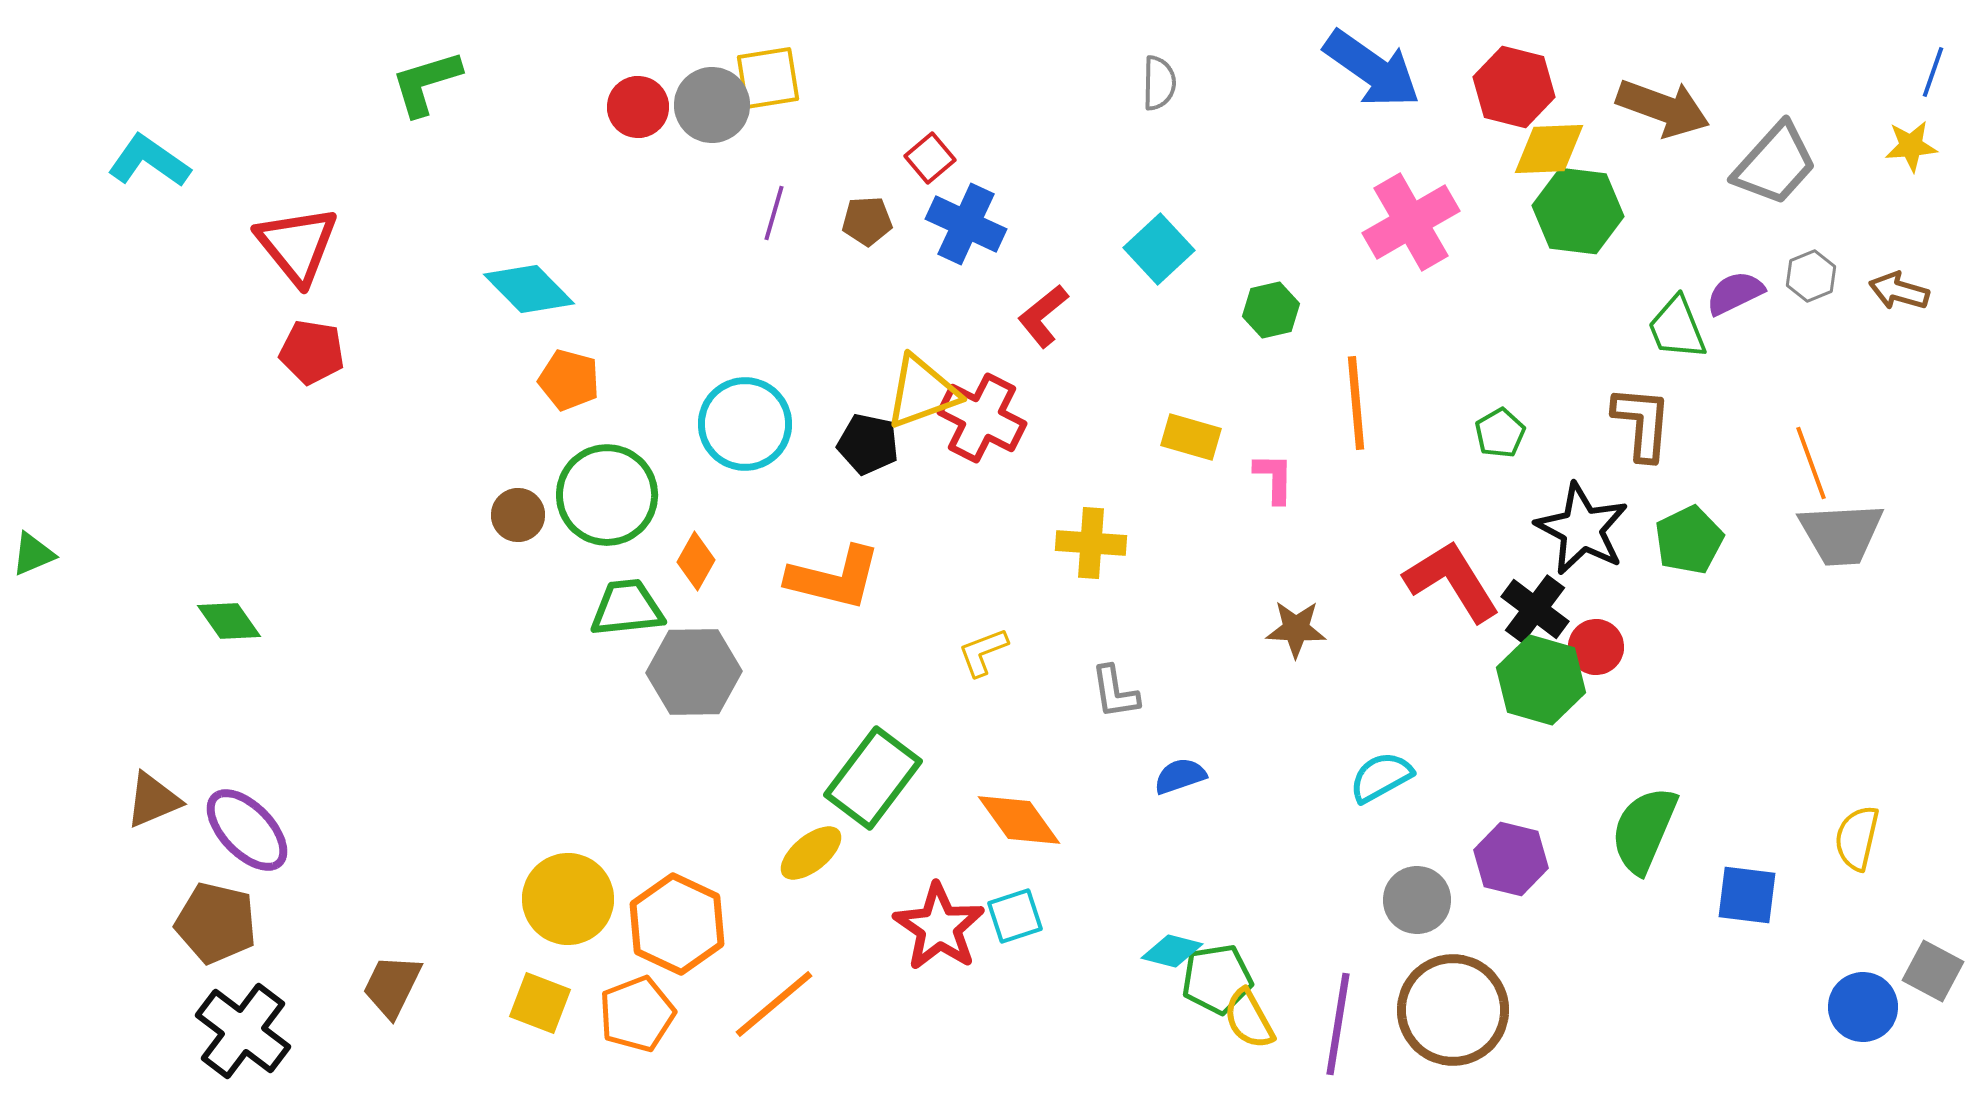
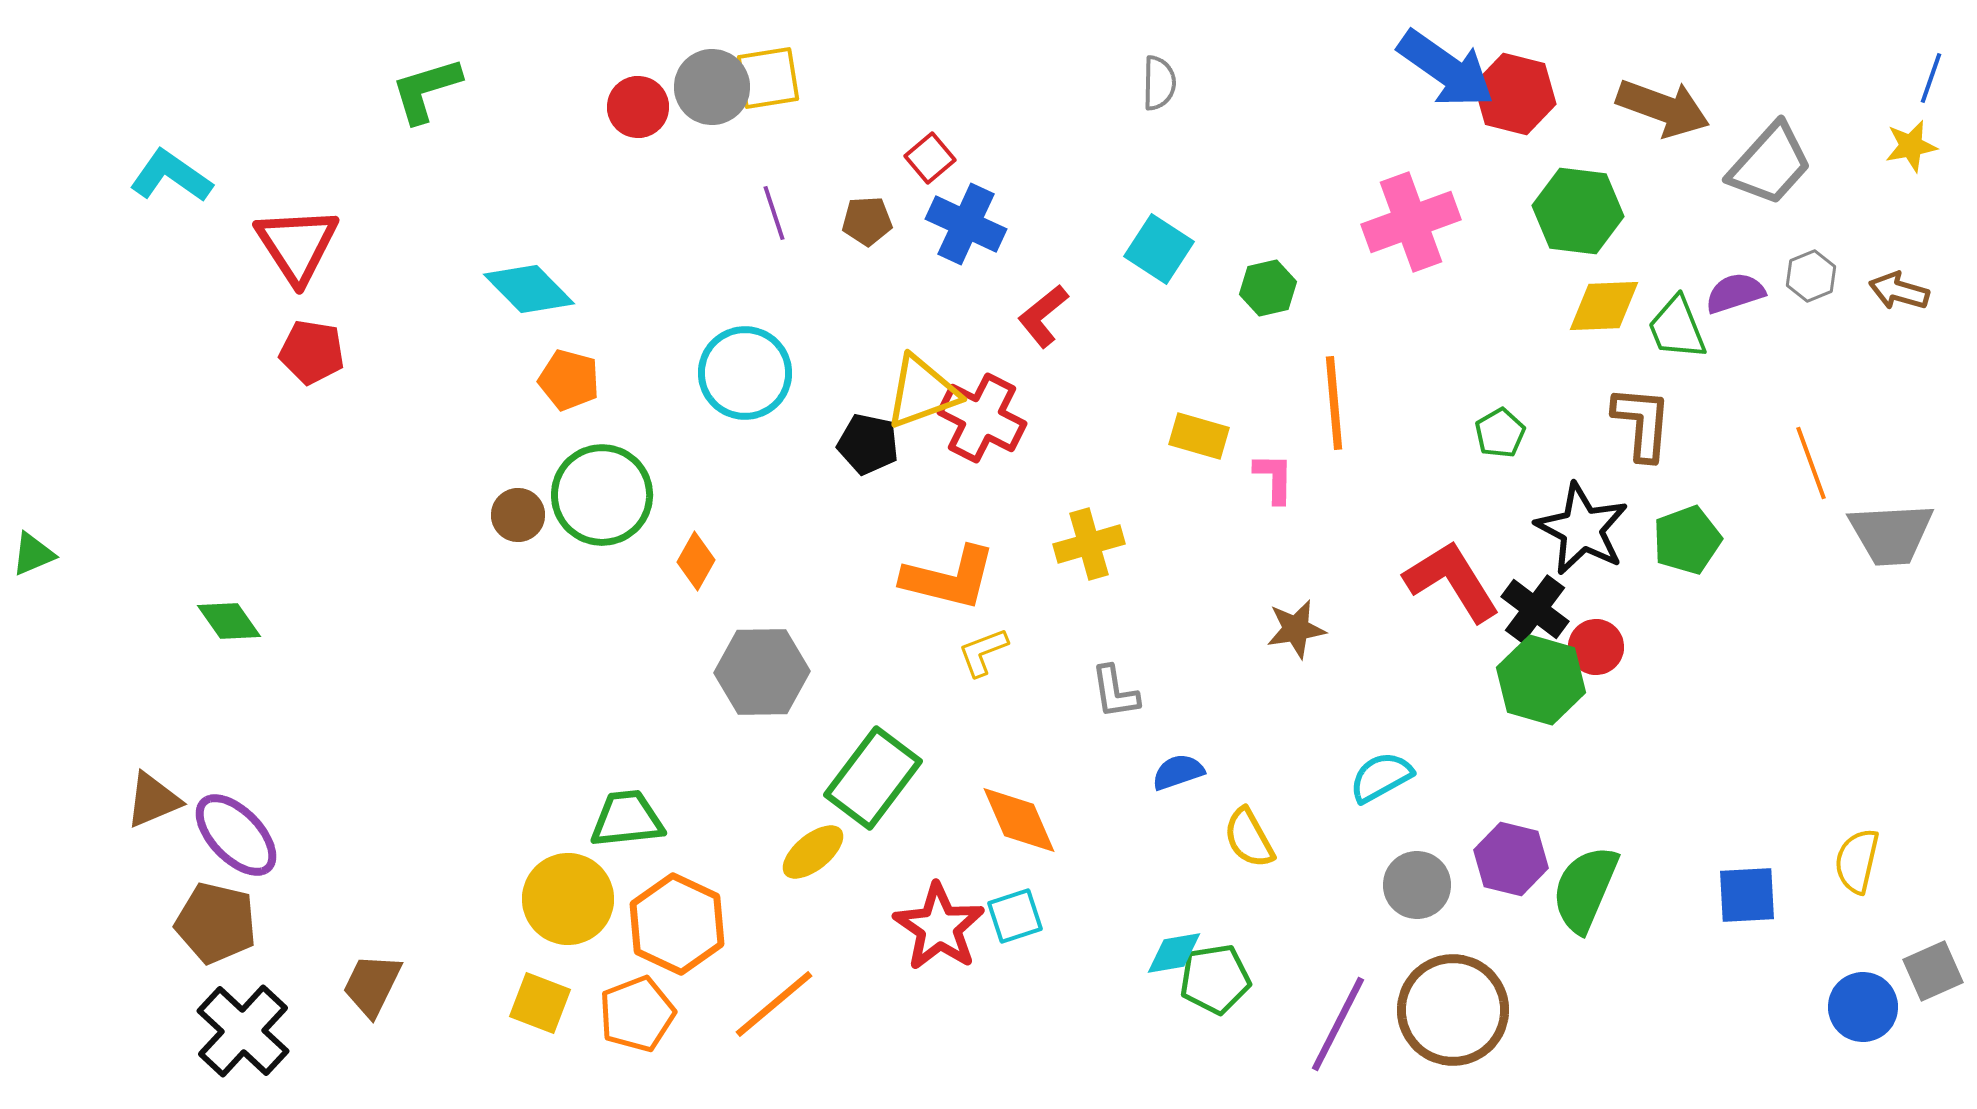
blue arrow at (1372, 69): moved 74 px right
blue line at (1933, 72): moved 2 px left, 6 px down
green L-shape at (426, 83): moved 7 px down
red hexagon at (1514, 87): moved 1 px right, 7 px down
gray circle at (712, 105): moved 18 px up
yellow star at (1911, 146): rotated 6 degrees counterclockwise
yellow diamond at (1549, 149): moved 55 px right, 157 px down
cyan L-shape at (149, 161): moved 22 px right, 15 px down
gray trapezoid at (1775, 164): moved 5 px left
purple line at (774, 213): rotated 34 degrees counterclockwise
pink cross at (1411, 222): rotated 10 degrees clockwise
red triangle at (297, 245): rotated 6 degrees clockwise
cyan square at (1159, 249): rotated 14 degrees counterclockwise
purple semicircle at (1735, 293): rotated 8 degrees clockwise
green hexagon at (1271, 310): moved 3 px left, 22 px up
orange line at (1356, 403): moved 22 px left
cyan circle at (745, 424): moved 51 px up
yellow rectangle at (1191, 437): moved 8 px right, 1 px up
green circle at (607, 495): moved 5 px left
gray trapezoid at (1841, 534): moved 50 px right
green pentagon at (1689, 540): moved 2 px left; rotated 6 degrees clockwise
yellow cross at (1091, 543): moved 2 px left, 1 px down; rotated 20 degrees counterclockwise
orange L-shape at (834, 578): moved 115 px right
green trapezoid at (627, 608): moved 211 px down
brown star at (1296, 629): rotated 12 degrees counterclockwise
gray hexagon at (694, 672): moved 68 px right
blue semicircle at (1180, 776): moved 2 px left, 4 px up
orange diamond at (1019, 820): rotated 12 degrees clockwise
purple ellipse at (247, 830): moved 11 px left, 5 px down
green semicircle at (1644, 830): moved 59 px left, 59 px down
yellow semicircle at (1857, 838): moved 23 px down
yellow ellipse at (811, 853): moved 2 px right, 1 px up
blue square at (1747, 895): rotated 10 degrees counterclockwise
gray circle at (1417, 900): moved 15 px up
cyan diamond at (1172, 951): moved 2 px right, 2 px down; rotated 24 degrees counterclockwise
gray square at (1933, 971): rotated 38 degrees clockwise
green pentagon at (1217, 979): moved 2 px left
brown trapezoid at (392, 986): moved 20 px left, 1 px up
yellow semicircle at (1249, 1019): moved 181 px up
purple line at (1338, 1024): rotated 18 degrees clockwise
black cross at (243, 1031): rotated 6 degrees clockwise
